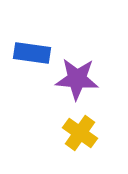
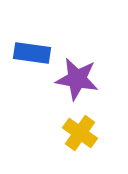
purple star: rotated 6 degrees clockwise
